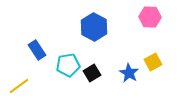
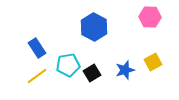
blue rectangle: moved 2 px up
blue star: moved 4 px left, 3 px up; rotated 24 degrees clockwise
yellow line: moved 18 px right, 10 px up
